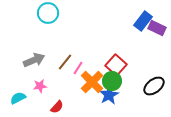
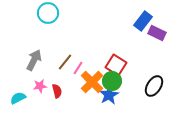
purple rectangle: moved 5 px down
gray arrow: rotated 40 degrees counterclockwise
red square: rotated 10 degrees counterclockwise
black ellipse: rotated 20 degrees counterclockwise
red semicircle: moved 16 px up; rotated 56 degrees counterclockwise
